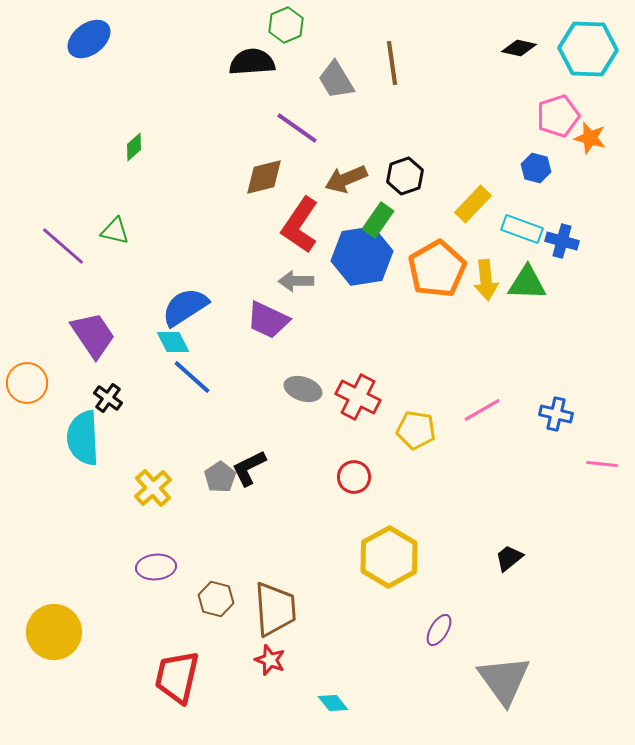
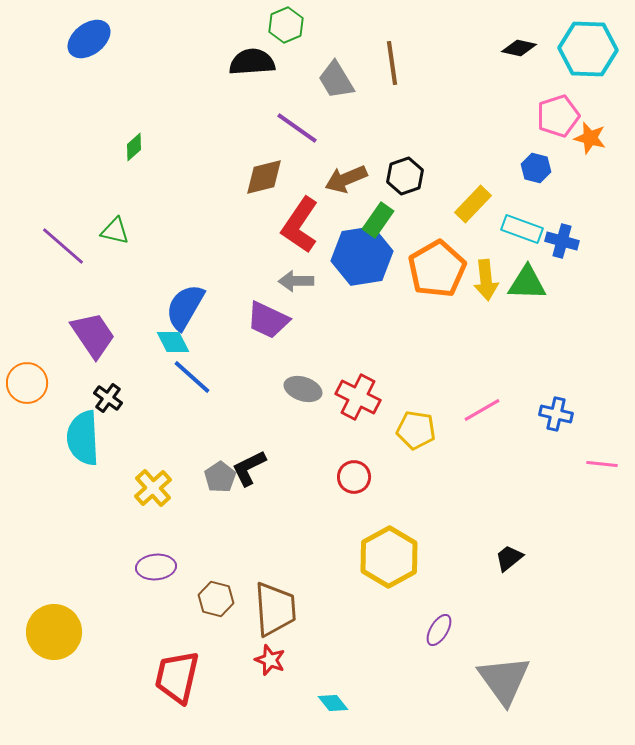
blue semicircle at (185, 307): rotated 27 degrees counterclockwise
